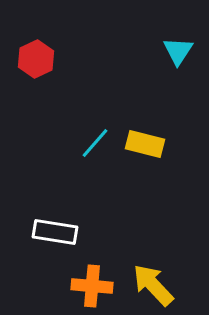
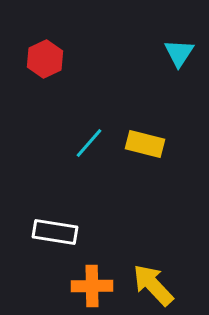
cyan triangle: moved 1 px right, 2 px down
red hexagon: moved 9 px right
cyan line: moved 6 px left
orange cross: rotated 6 degrees counterclockwise
